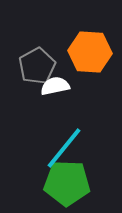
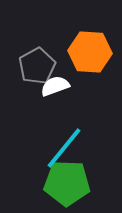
white semicircle: rotated 8 degrees counterclockwise
